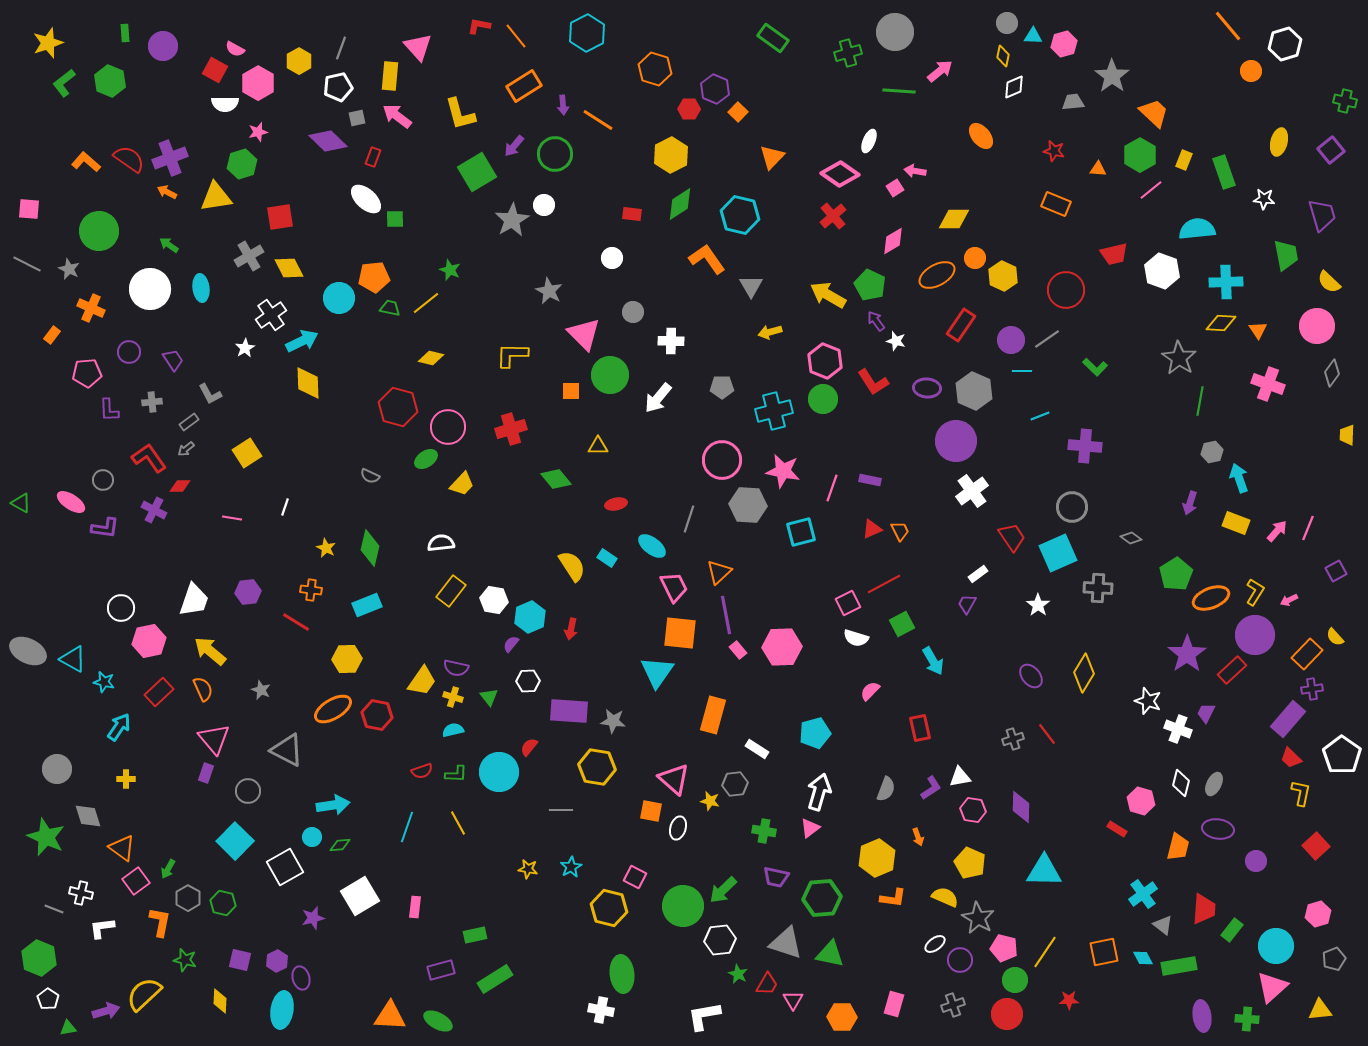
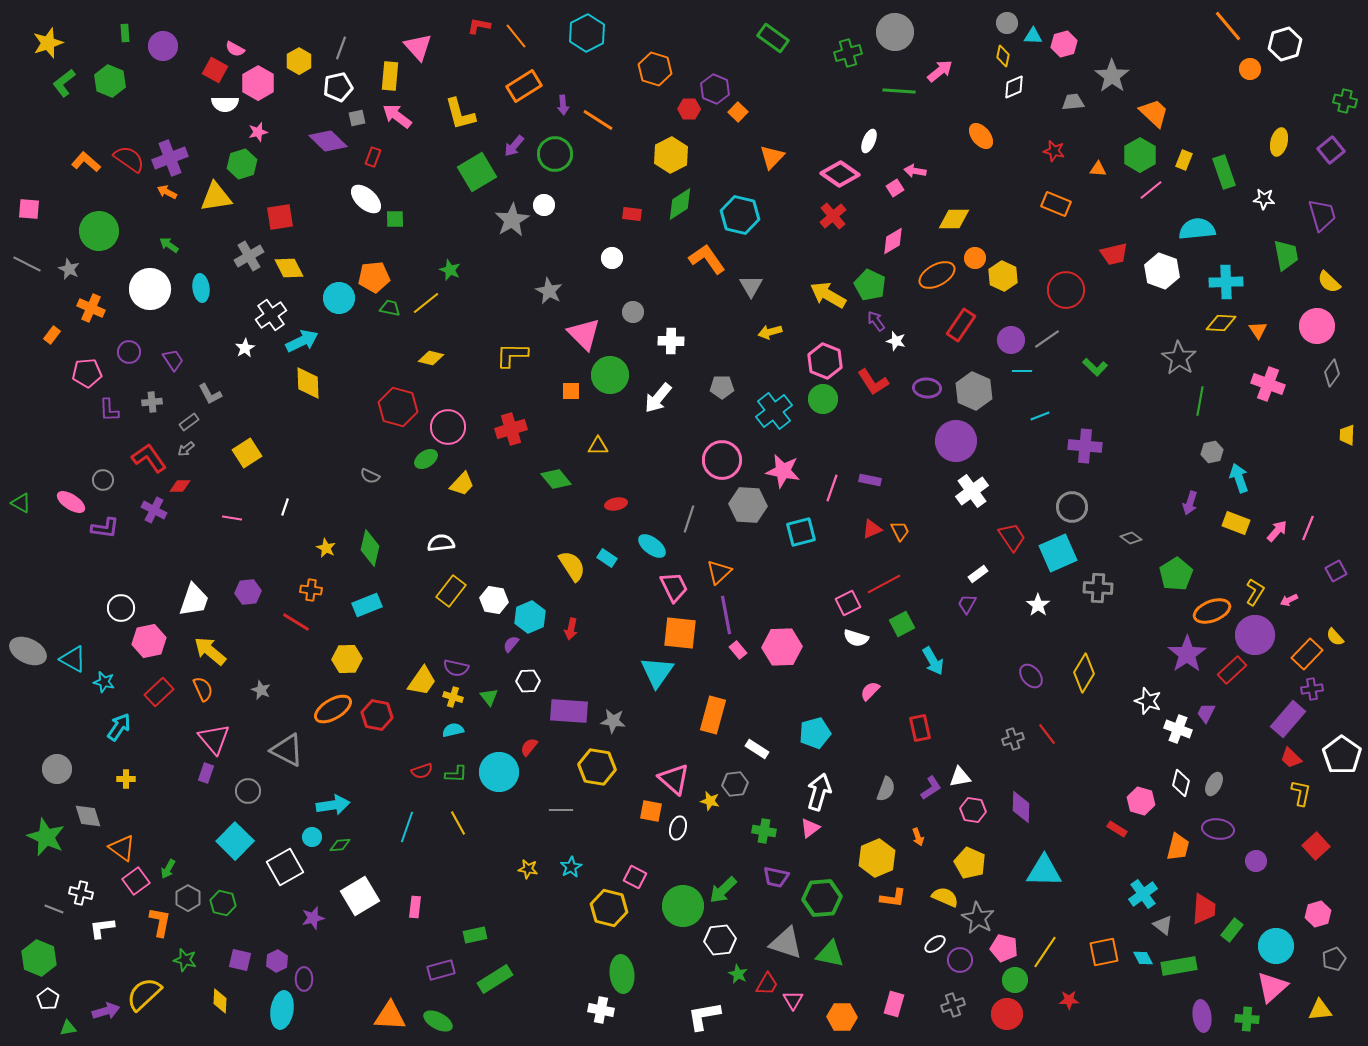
orange circle at (1251, 71): moved 1 px left, 2 px up
cyan cross at (774, 411): rotated 24 degrees counterclockwise
orange ellipse at (1211, 598): moved 1 px right, 13 px down
purple ellipse at (301, 978): moved 3 px right, 1 px down; rotated 15 degrees clockwise
